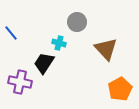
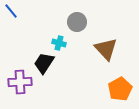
blue line: moved 22 px up
purple cross: rotated 15 degrees counterclockwise
